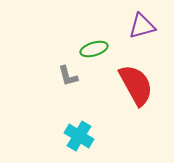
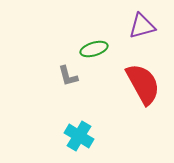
red semicircle: moved 7 px right, 1 px up
